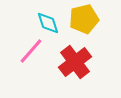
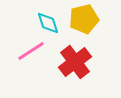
pink line: rotated 16 degrees clockwise
